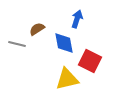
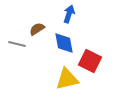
blue arrow: moved 8 px left, 5 px up
